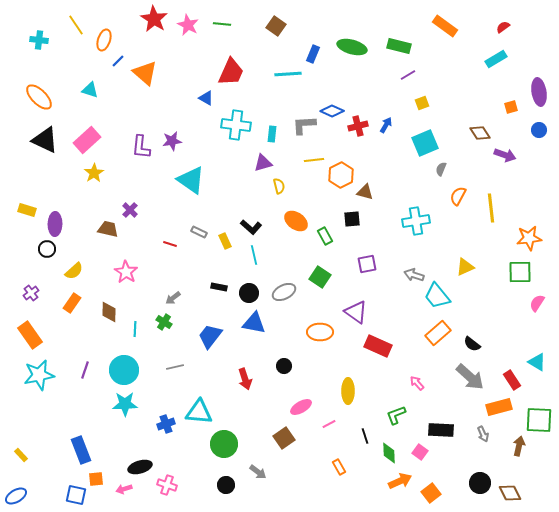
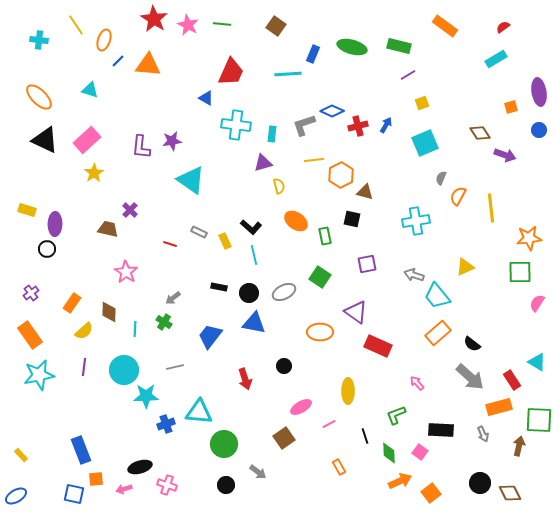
orange triangle at (145, 73): moved 3 px right, 8 px up; rotated 36 degrees counterclockwise
gray L-shape at (304, 125): rotated 15 degrees counterclockwise
gray semicircle at (441, 169): moved 9 px down
black square at (352, 219): rotated 18 degrees clockwise
green rectangle at (325, 236): rotated 18 degrees clockwise
yellow semicircle at (74, 271): moved 10 px right, 60 px down
purple line at (85, 370): moved 1 px left, 3 px up; rotated 12 degrees counterclockwise
cyan star at (125, 404): moved 21 px right, 8 px up
blue square at (76, 495): moved 2 px left, 1 px up
